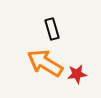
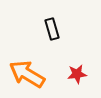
orange arrow: moved 18 px left, 11 px down
